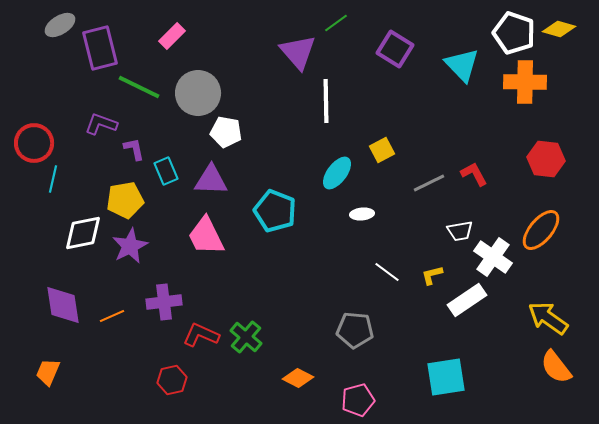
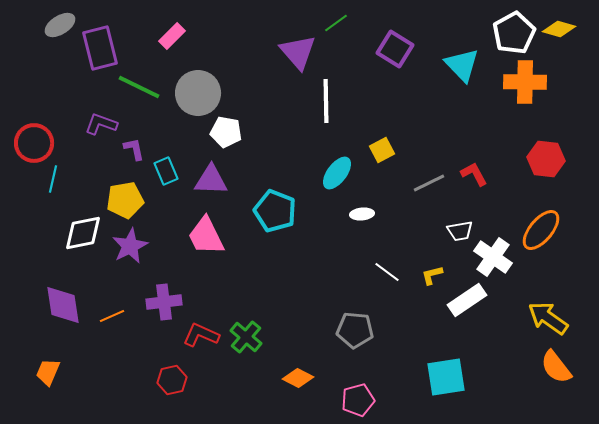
white pentagon at (514, 33): rotated 24 degrees clockwise
